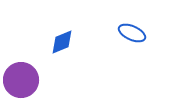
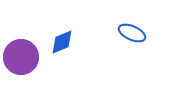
purple circle: moved 23 px up
